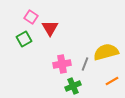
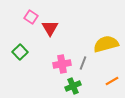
green square: moved 4 px left, 13 px down; rotated 14 degrees counterclockwise
yellow semicircle: moved 8 px up
gray line: moved 2 px left, 1 px up
